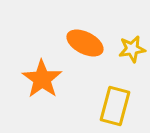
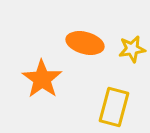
orange ellipse: rotated 12 degrees counterclockwise
yellow rectangle: moved 1 px left, 1 px down
